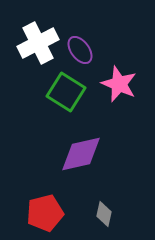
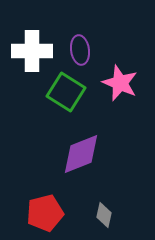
white cross: moved 6 px left, 8 px down; rotated 27 degrees clockwise
purple ellipse: rotated 28 degrees clockwise
pink star: moved 1 px right, 1 px up
purple diamond: rotated 9 degrees counterclockwise
gray diamond: moved 1 px down
